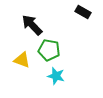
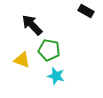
black rectangle: moved 3 px right, 1 px up
